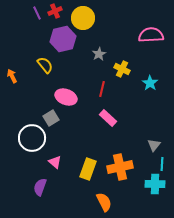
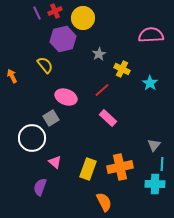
red line: moved 1 px down; rotated 35 degrees clockwise
